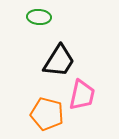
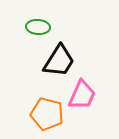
green ellipse: moved 1 px left, 10 px down
pink trapezoid: rotated 12 degrees clockwise
